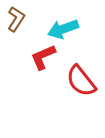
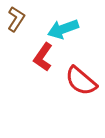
red L-shape: rotated 32 degrees counterclockwise
red semicircle: rotated 12 degrees counterclockwise
